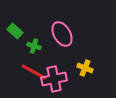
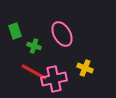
green rectangle: rotated 28 degrees clockwise
